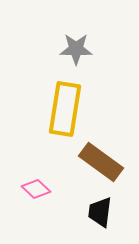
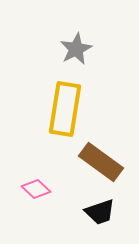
gray star: rotated 28 degrees counterclockwise
black trapezoid: rotated 116 degrees counterclockwise
